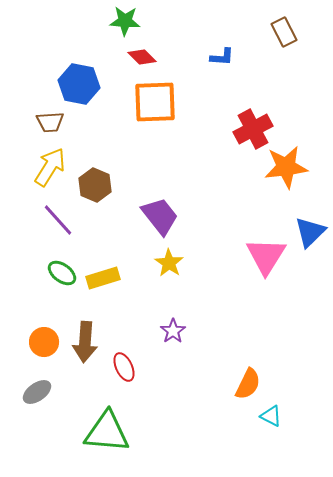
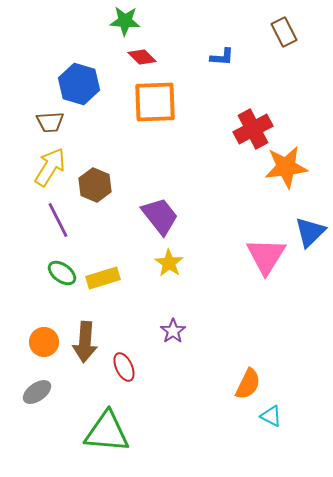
blue hexagon: rotated 6 degrees clockwise
purple line: rotated 15 degrees clockwise
